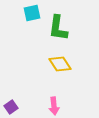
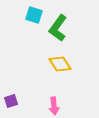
cyan square: moved 2 px right, 2 px down; rotated 30 degrees clockwise
green L-shape: rotated 28 degrees clockwise
purple square: moved 6 px up; rotated 16 degrees clockwise
